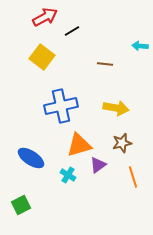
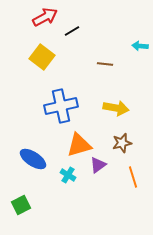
blue ellipse: moved 2 px right, 1 px down
